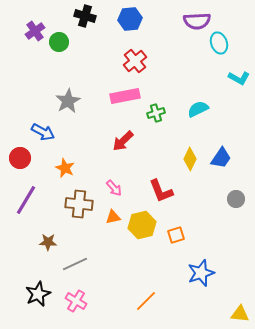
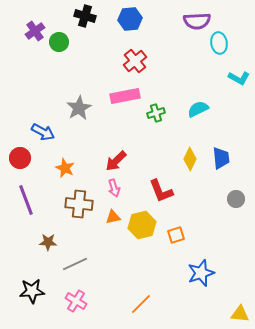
cyan ellipse: rotated 10 degrees clockwise
gray star: moved 11 px right, 7 px down
red arrow: moved 7 px left, 20 px down
blue trapezoid: rotated 40 degrees counterclockwise
pink arrow: rotated 24 degrees clockwise
purple line: rotated 52 degrees counterclockwise
black star: moved 6 px left, 3 px up; rotated 20 degrees clockwise
orange line: moved 5 px left, 3 px down
